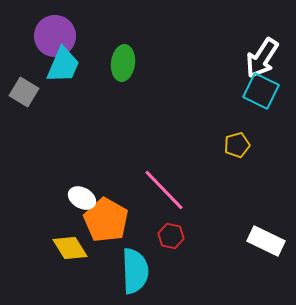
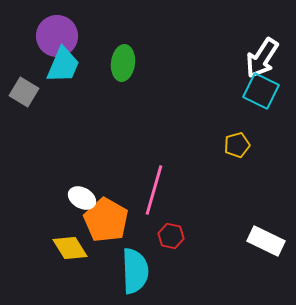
purple circle: moved 2 px right
pink line: moved 10 px left; rotated 60 degrees clockwise
